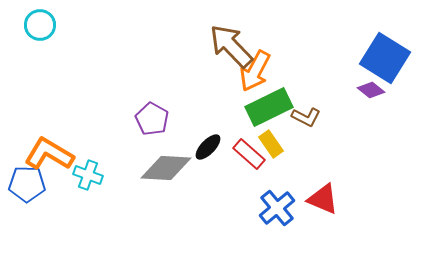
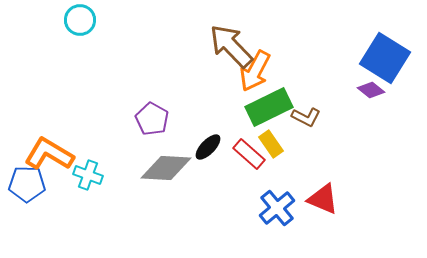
cyan circle: moved 40 px right, 5 px up
